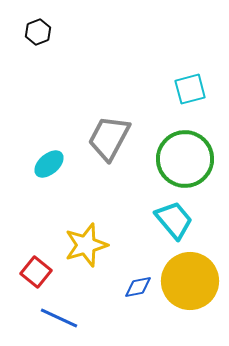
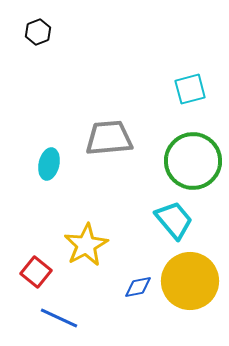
gray trapezoid: rotated 57 degrees clockwise
green circle: moved 8 px right, 2 px down
cyan ellipse: rotated 36 degrees counterclockwise
yellow star: rotated 12 degrees counterclockwise
